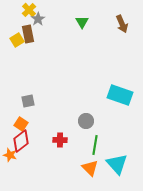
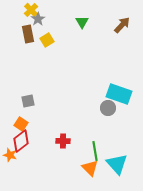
yellow cross: moved 2 px right
brown arrow: moved 1 px down; rotated 114 degrees counterclockwise
yellow square: moved 30 px right
cyan rectangle: moved 1 px left, 1 px up
gray circle: moved 22 px right, 13 px up
red cross: moved 3 px right, 1 px down
green line: moved 6 px down; rotated 18 degrees counterclockwise
